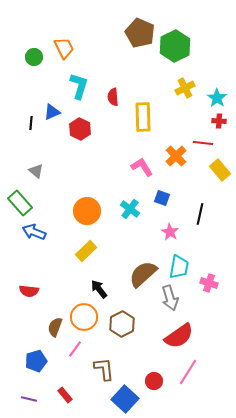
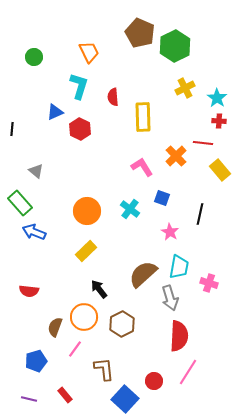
orange trapezoid at (64, 48): moved 25 px right, 4 px down
blue triangle at (52, 112): moved 3 px right
black line at (31, 123): moved 19 px left, 6 px down
red semicircle at (179, 336): rotated 52 degrees counterclockwise
